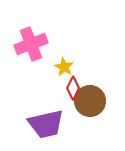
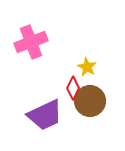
pink cross: moved 2 px up
yellow star: moved 23 px right
purple trapezoid: moved 1 px left, 9 px up; rotated 12 degrees counterclockwise
